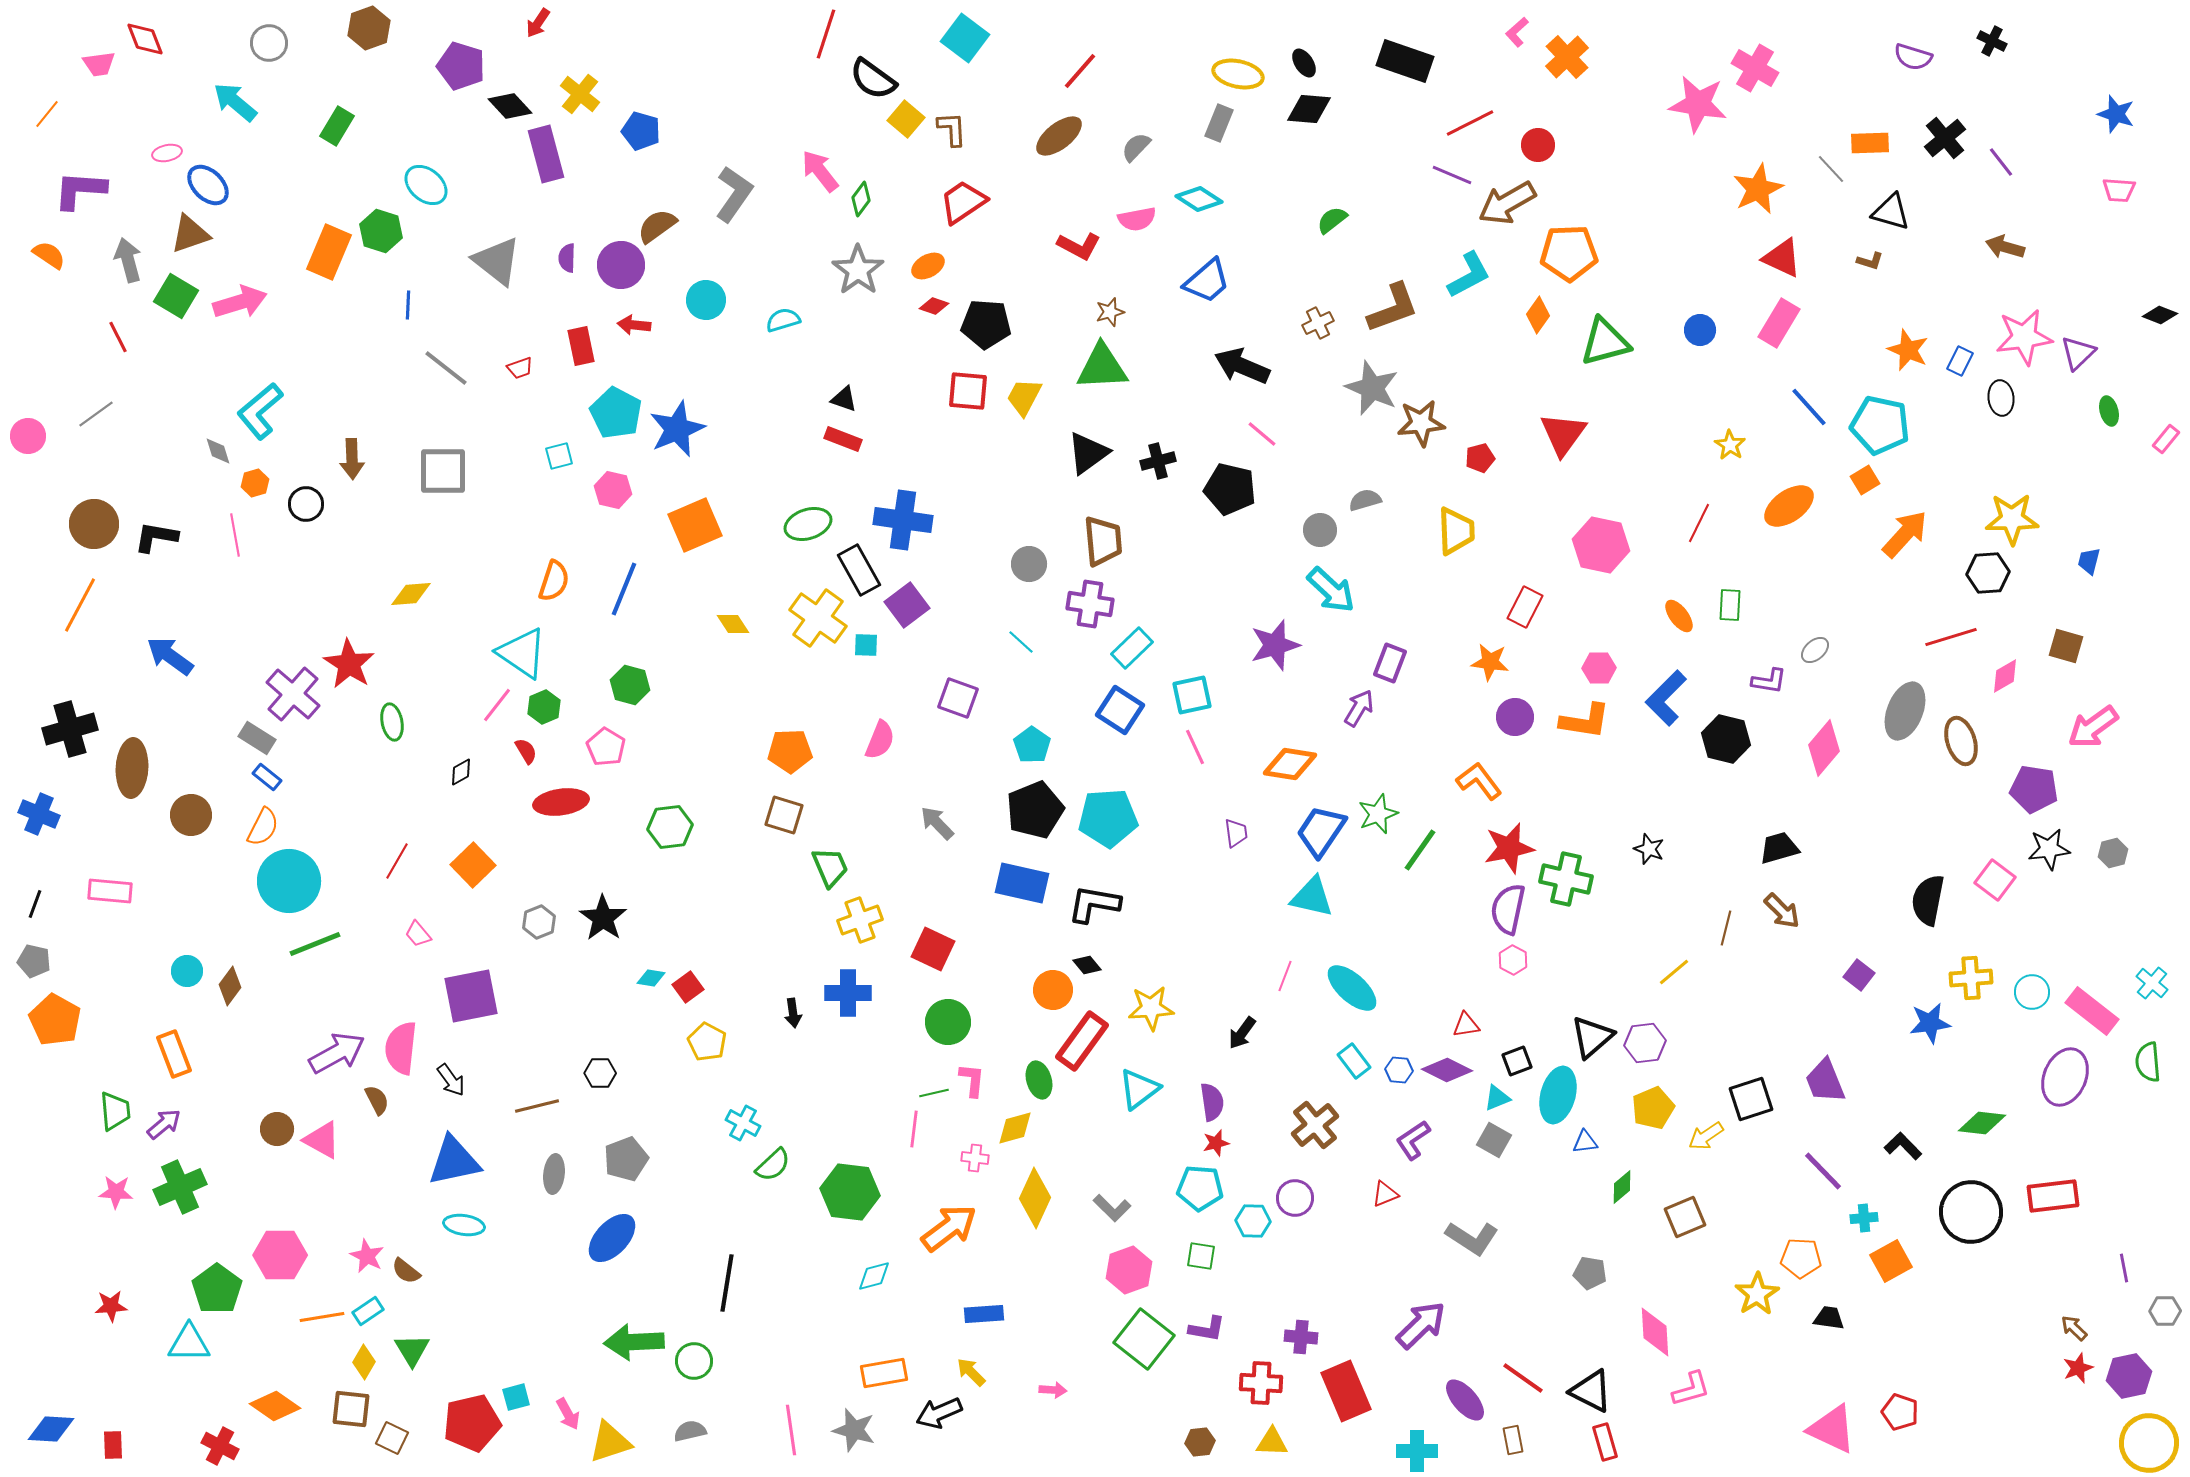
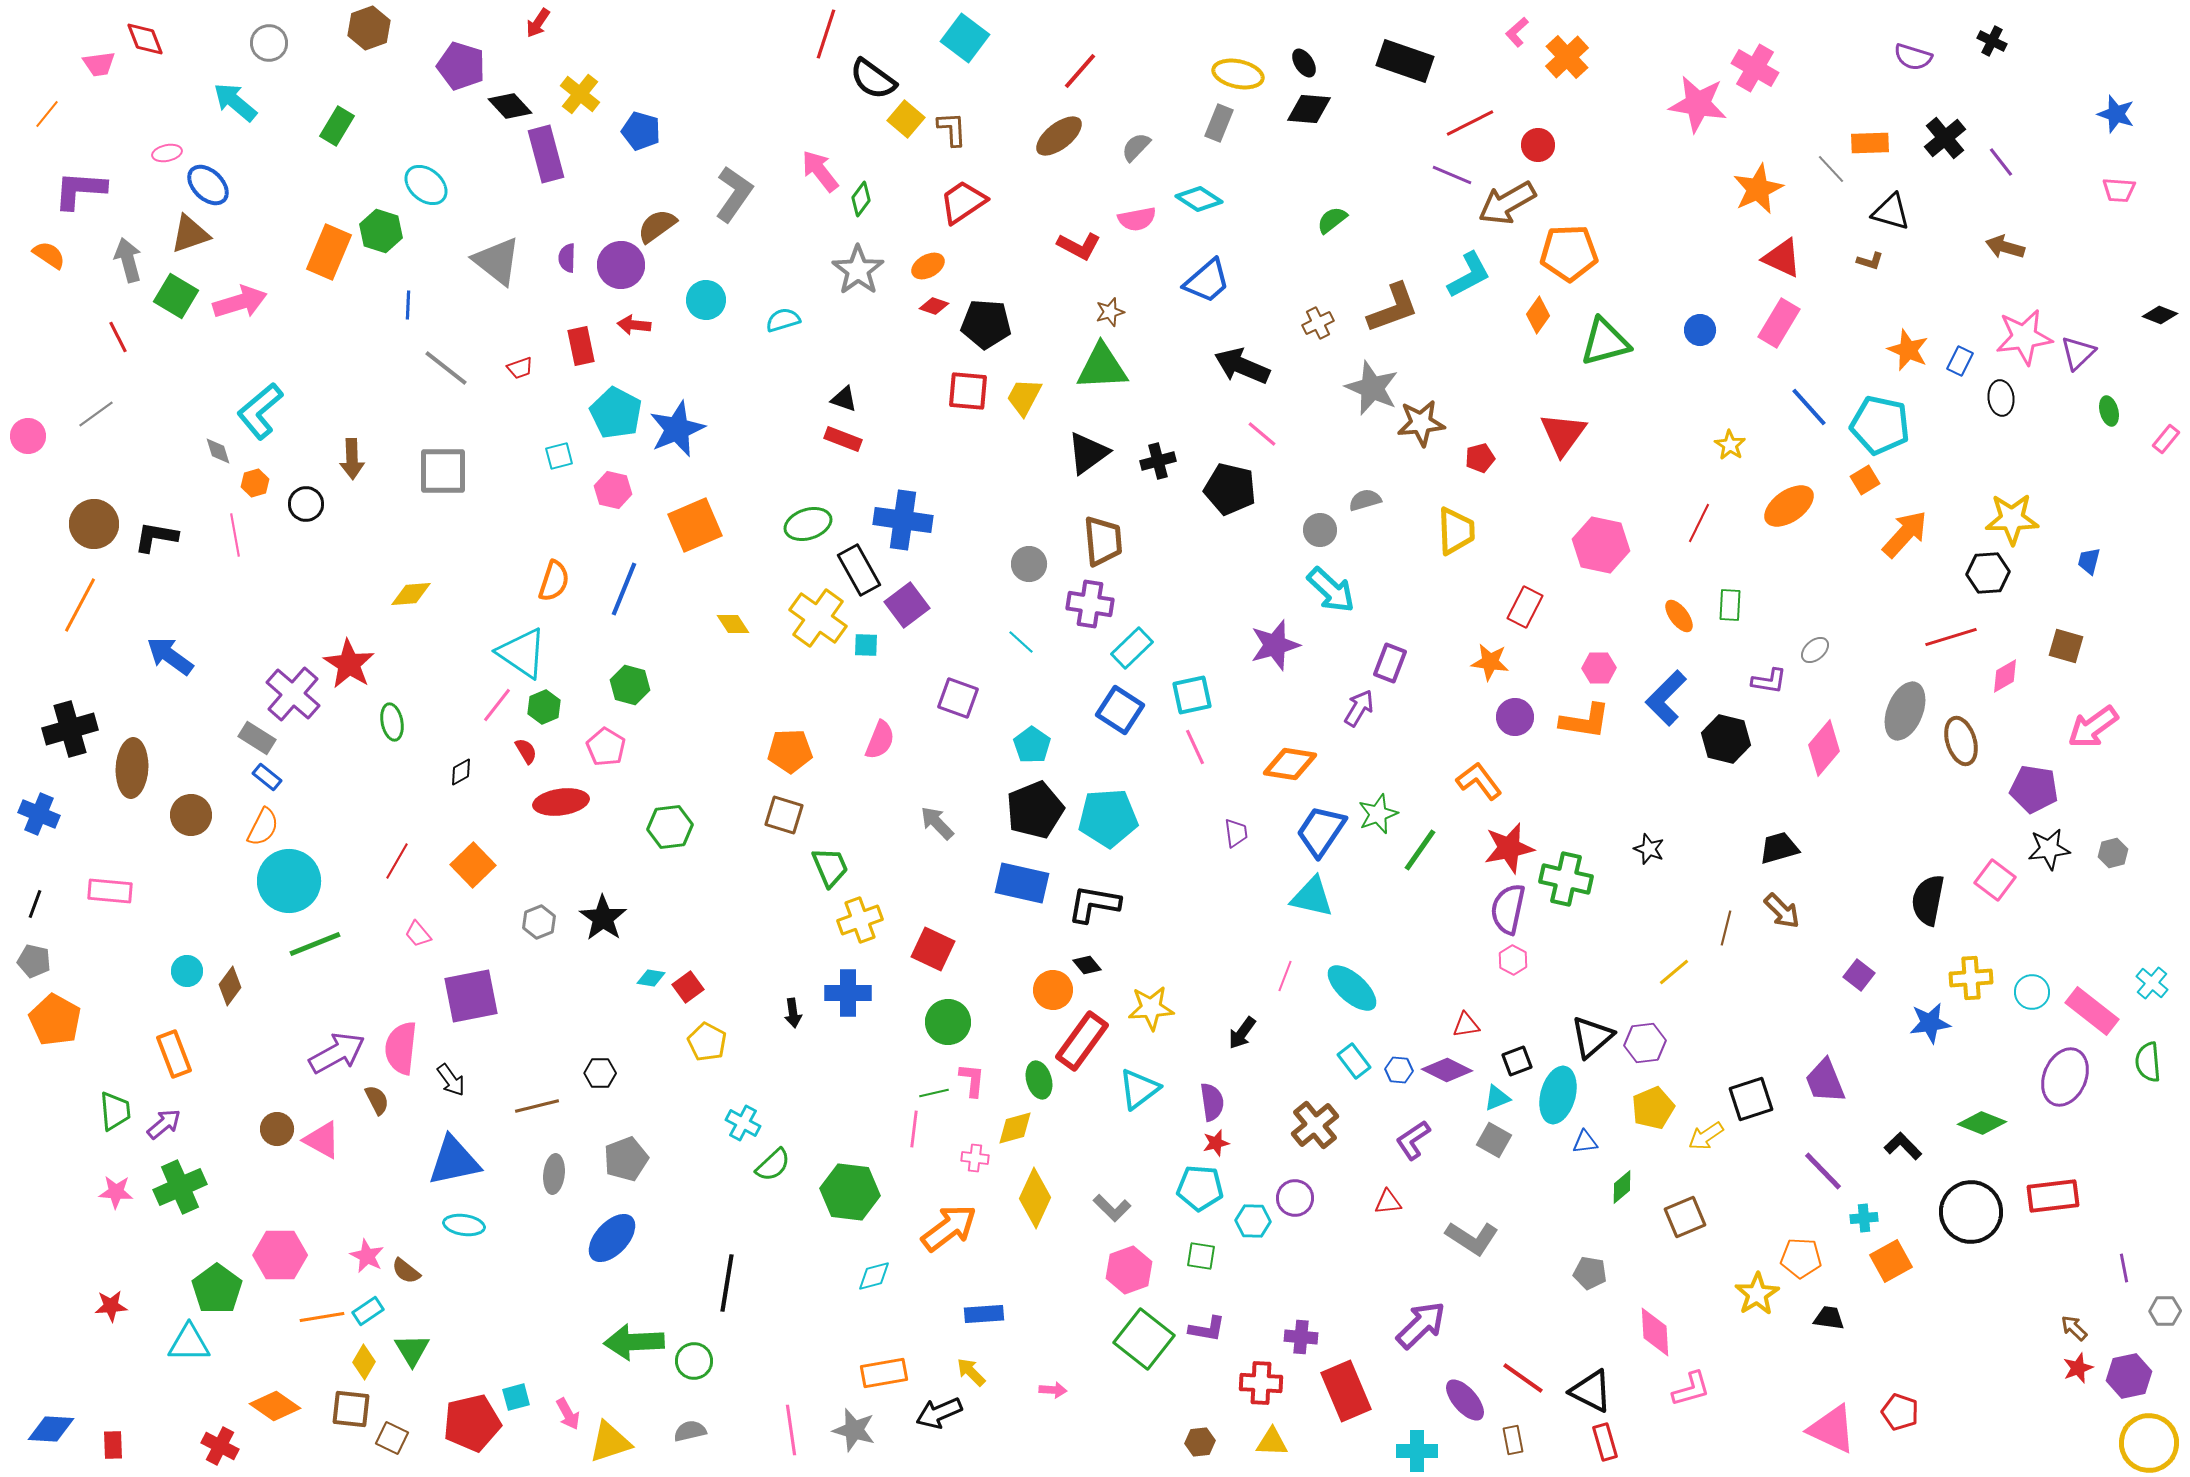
green diamond at (1982, 1123): rotated 15 degrees clockwise
red triangle at (1385, 1194): moved 3 px right, 8 px down; rotated 16 degrees clockwise
